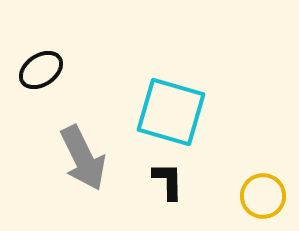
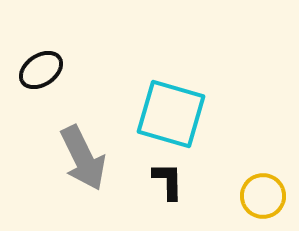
cyan square: moved 2 px down
